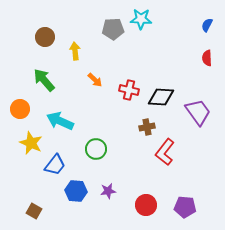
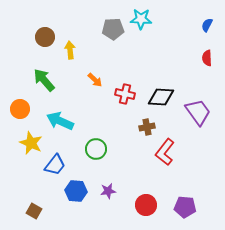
yellow arrow: moved 5 px left, 1 px up
red cross: moved 4 px left, 4 px down
